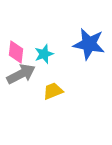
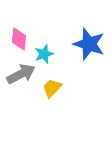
blue star: rotated 8 degrees clockwise
pink diamond: moved 3 px right, 13 px up
yellow trapezoid: moved 1 px left, 3 px up; rotated 25 degrees counterclockwise
